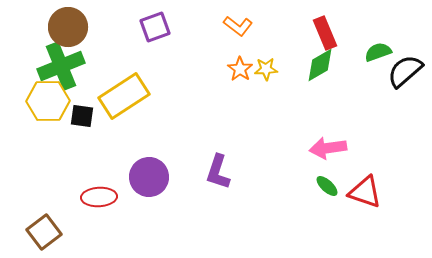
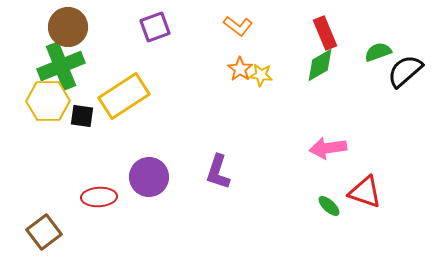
yellow star: moved 5 px left, 6 px down; rotated 10 degrees clockwise
green ellipse: moved 2 px right, 20 px down
